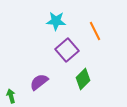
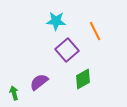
green diamond: rotated 15 degrees clockwise
green arrow: moved 3 px right, 3 px up
